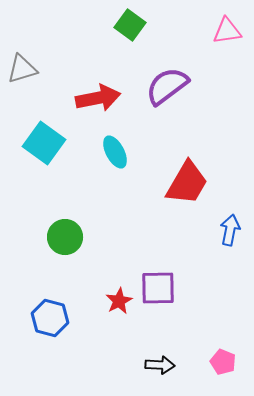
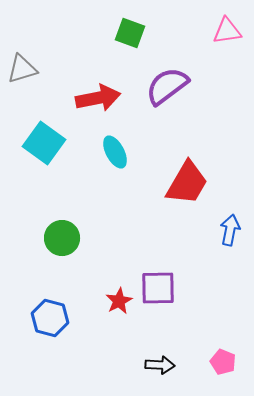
green square: moved 8 px down; rotated 16 degrees counterclockwise
green circle: moved 3 px left, 1 px down
